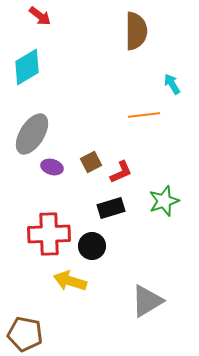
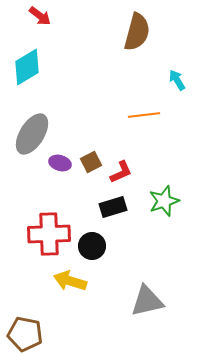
brown semicircle: moved 1 px right, 1 px down; rotated 15 degrees clockwise
cyan arrow: moved 5 px right, 4 px up
purple ellipse: moved 8 px right, 4 px up
black rectangle: moved 2 px right, 1 px up
gray triangle: rotated 18 degrees clockwise
